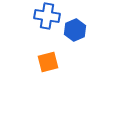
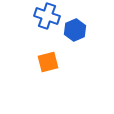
blue cross: rotated 10 degrees clockwise
